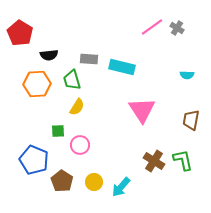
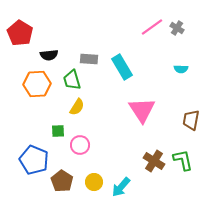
cyan rectangle: rotated 45 degrees clockwise
cyan semicircle: moved 6 px left, 6 px up
